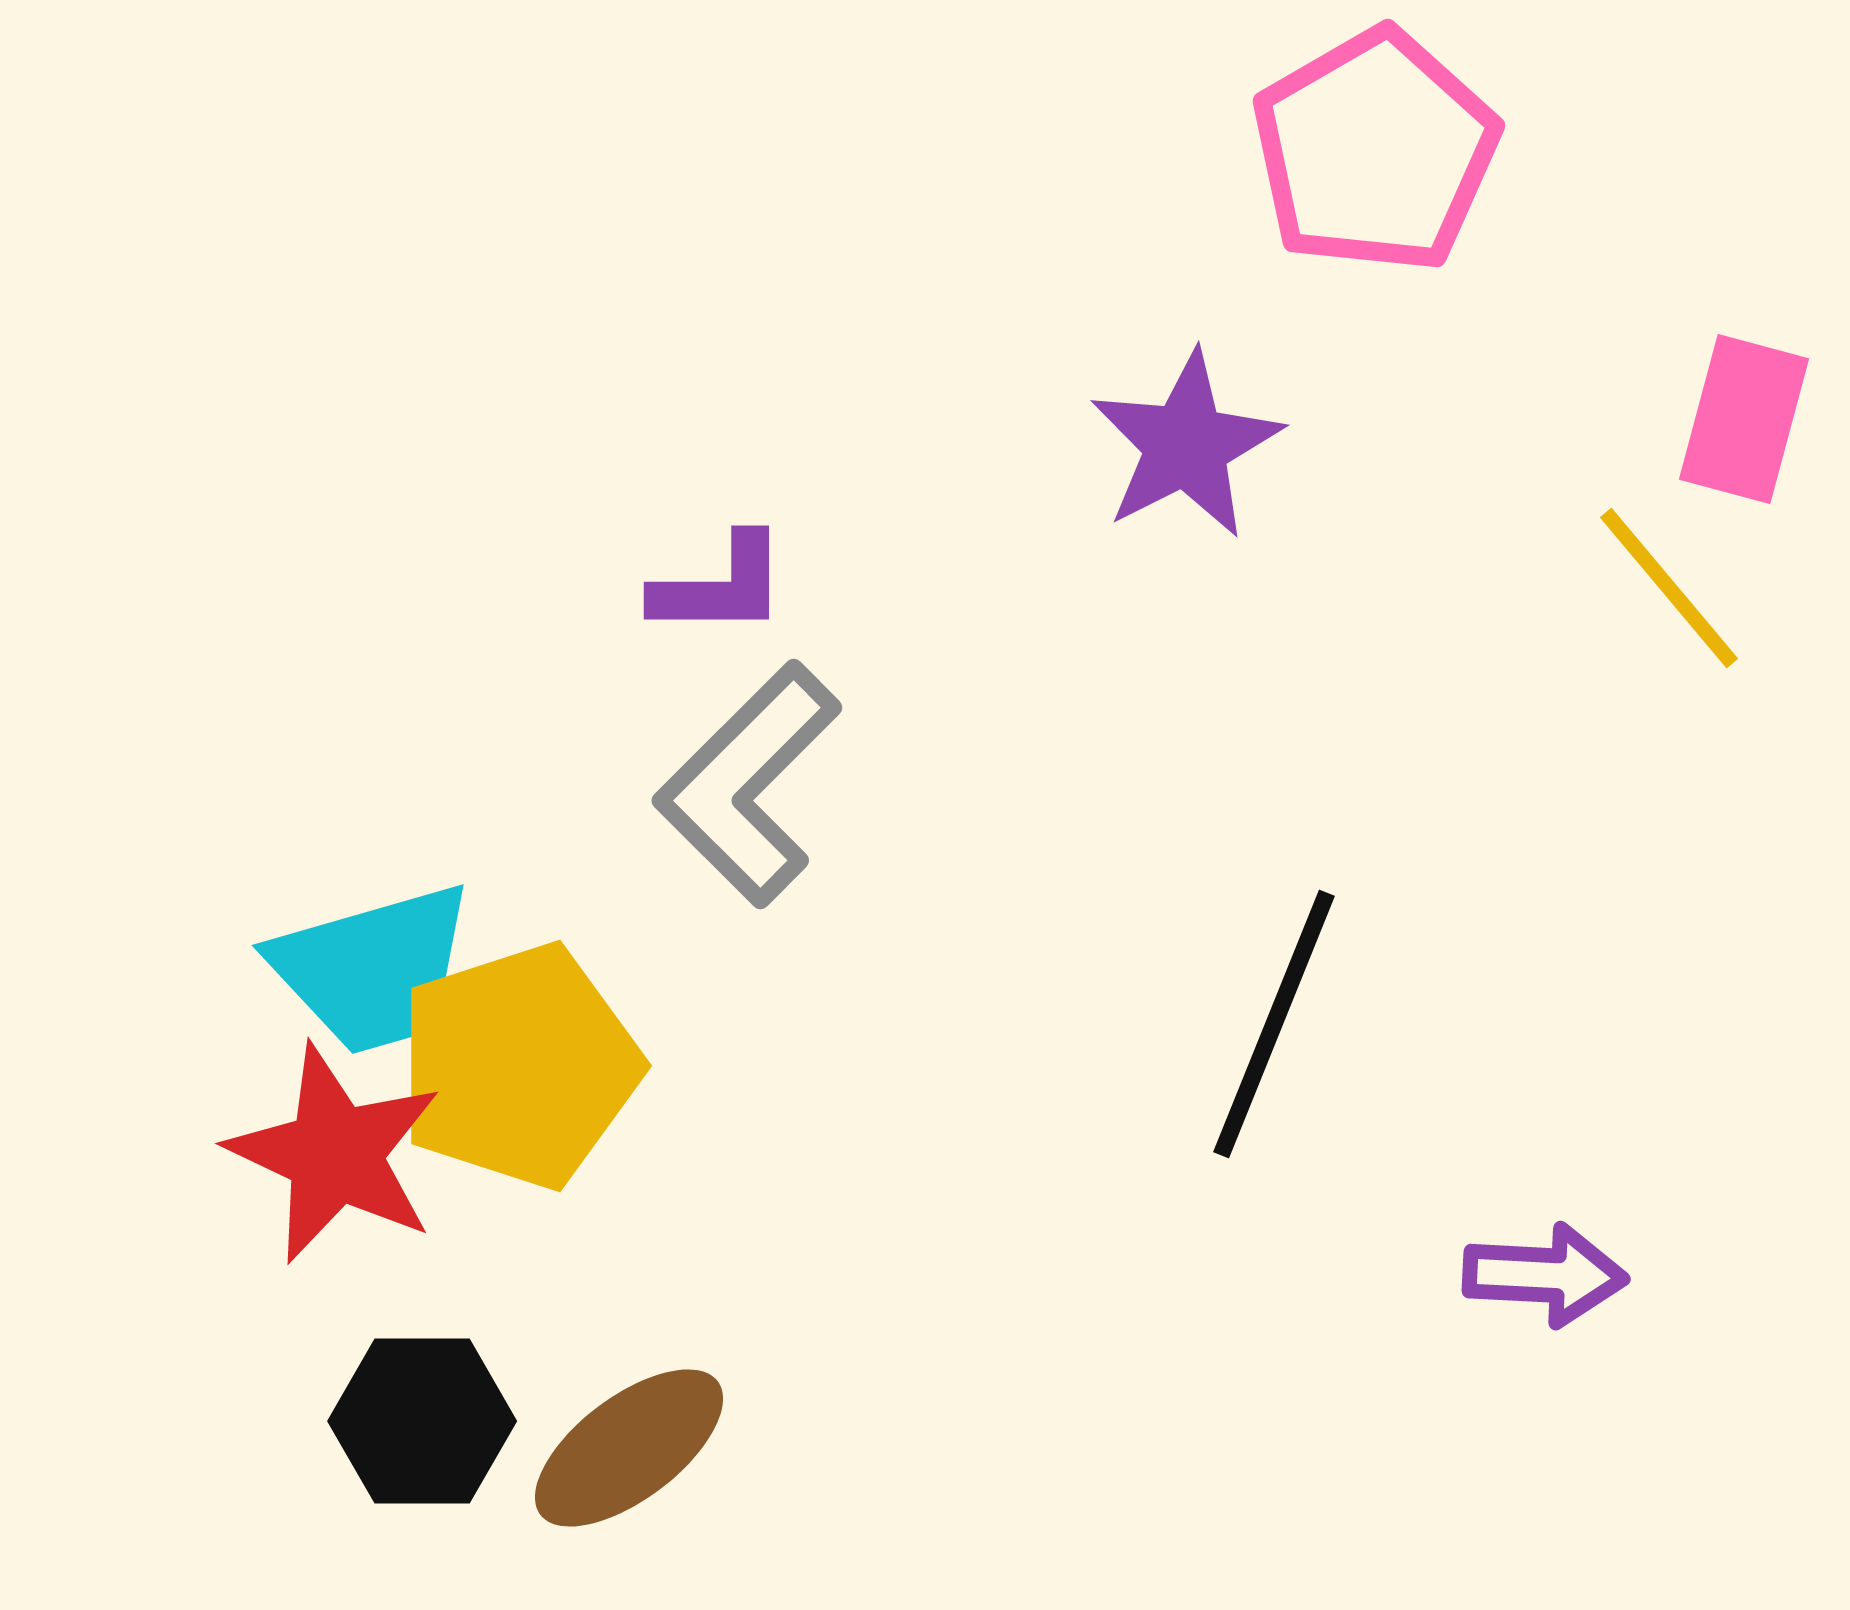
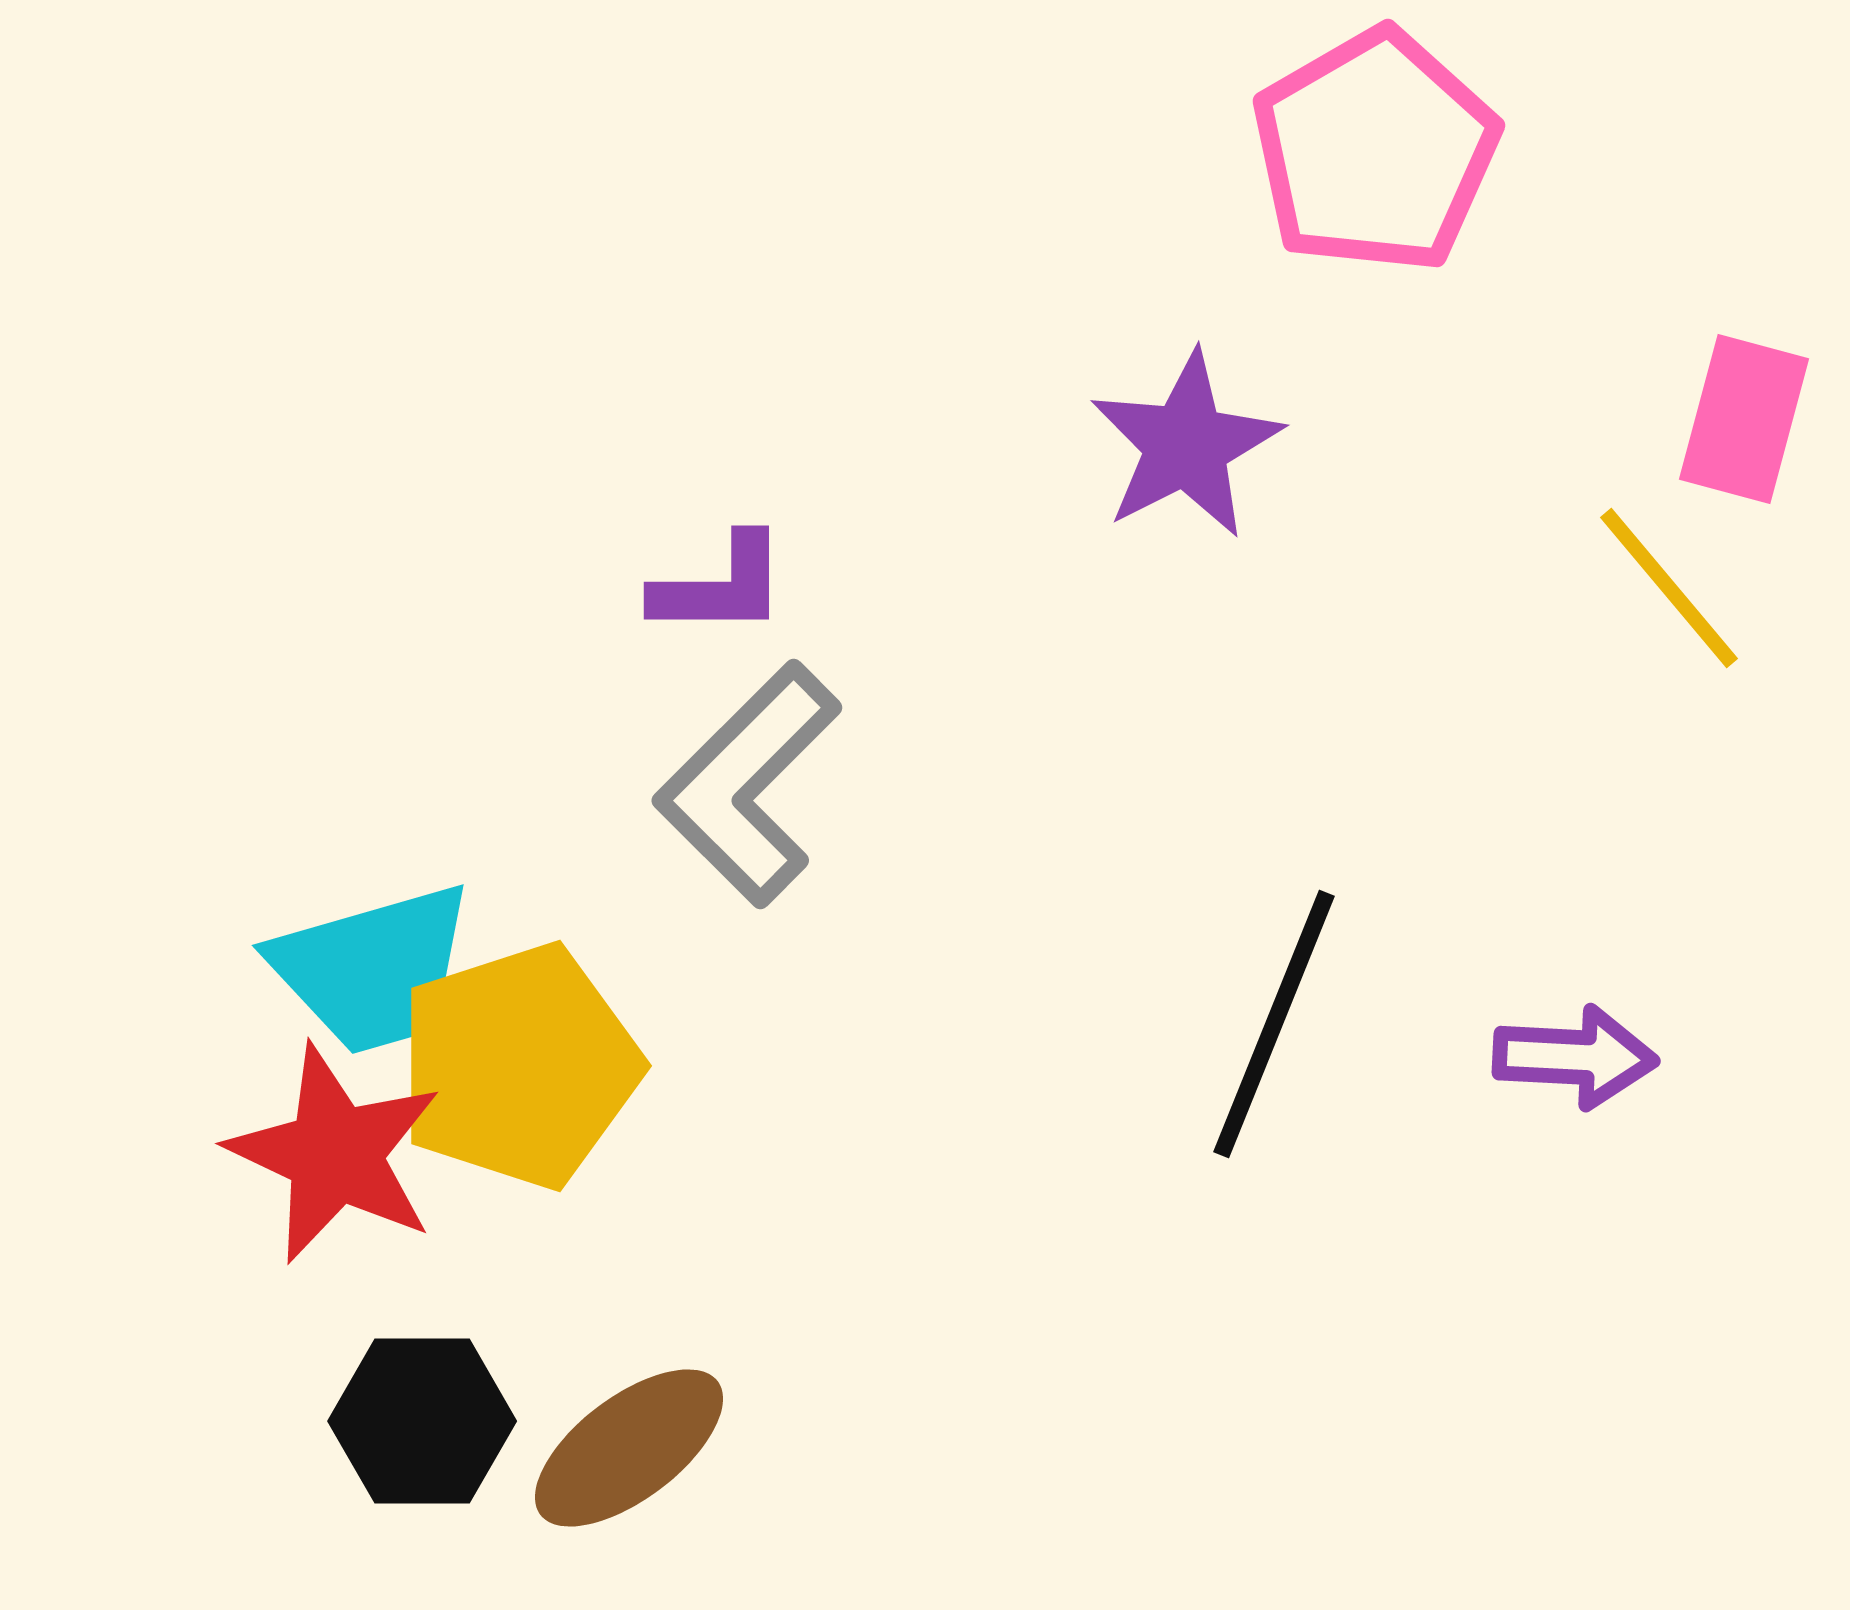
purple arrow: moved 30 px right, 218 px up
